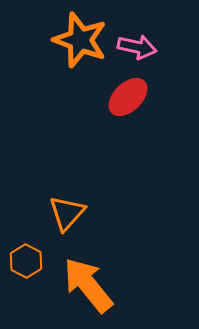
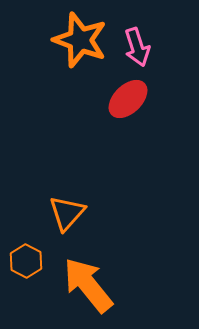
pink arrow: rotated 60 degrees clockwise
red ellipse: moved 2 px down
